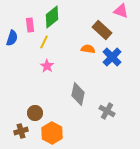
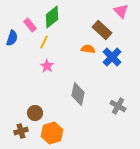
pink triangle: rotated 28 degrees clockwise
pink rectangle: rotated 32 degrees counterclockwise
gray cross: moved 11 px right, 5 px up
orange hexagon: rotated 15 degrees clockwise
